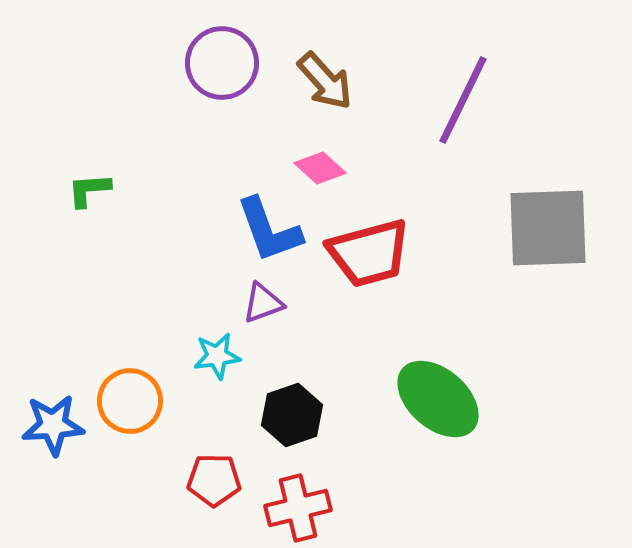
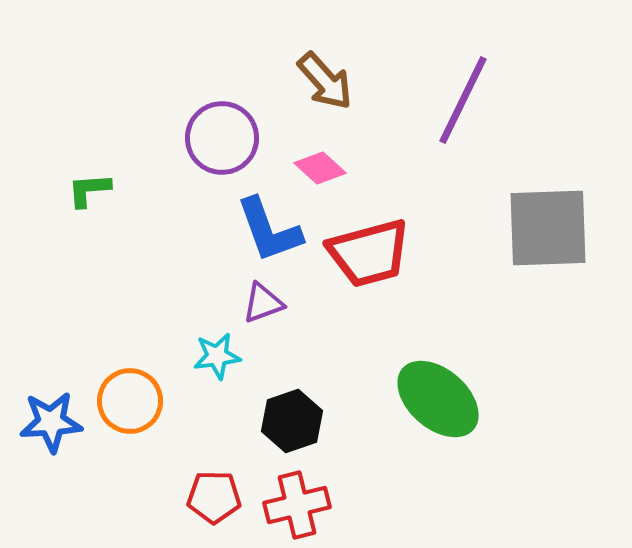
purple circle: moved 75 px down
black hexagon: moved 6 px down
blue star: moved 2 px left, 3 px up
red pentagon: moved 17 px down
red cross: moved 1 px left, 3 px up
